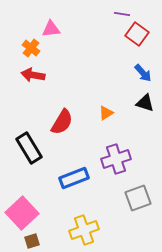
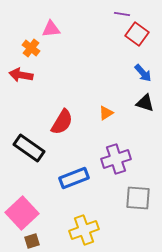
red arrow: moved 12 px left
black rectangle: rotated 24 degrees counterclockwise
gray square: rotated 24 degrees clockwise
